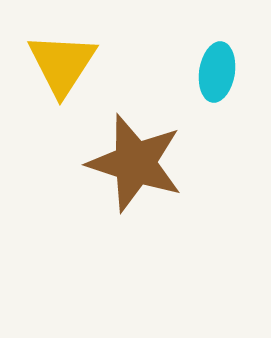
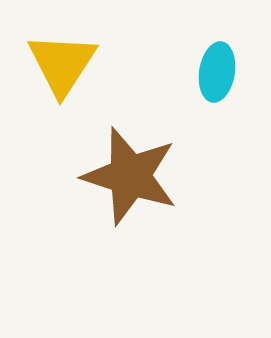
brown star: moved 5 px left, 13 px down
